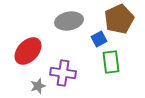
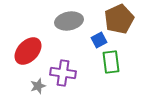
blue square: moved 1 px down
